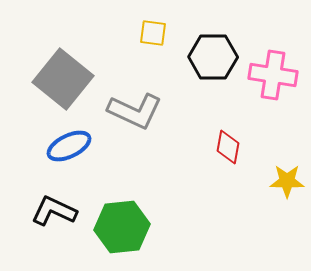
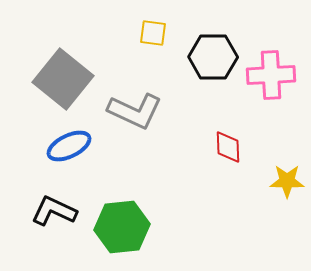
pink cross: moved 2 px left; rotated 12 degrees counterclockwise
red diamond: rotated 12 degrees counterclockwise
